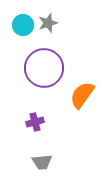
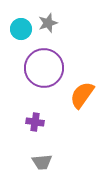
cyan circle: moved 2 px left, 4 px down
purple cross: rotated 24 degrees clockwise
